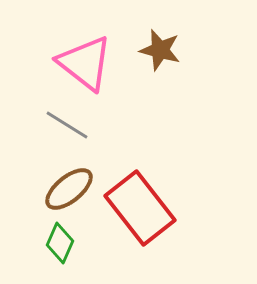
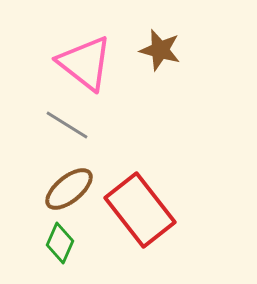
red rectangle: moved 2 px down
